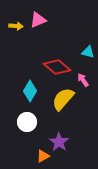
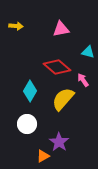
pink triangle: moved 23 px right, 9 px down; rotated 12 degrees clockwise
white circle: moved 2 px down
